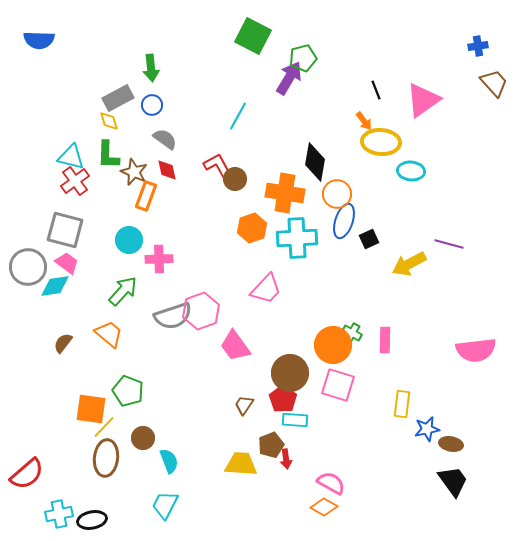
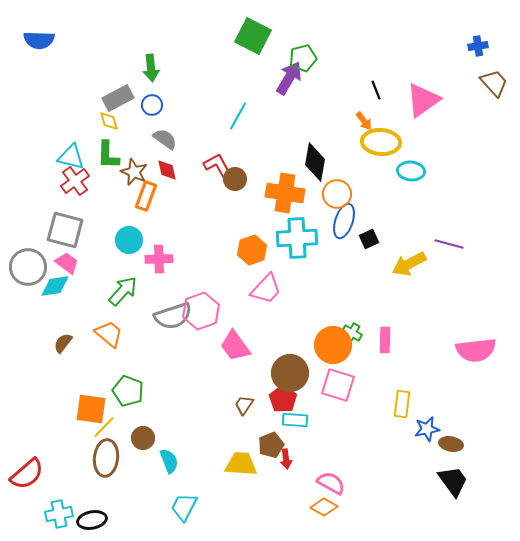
orange hexagon at (252, 228): moved 22 px down
cyan trapezoid at (165, 505): moved 19 px right, 2 px down
